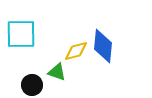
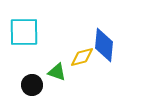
cyan square: moved 3 px right, 2 px up
blue diamond: moved 1 px right, 1 px up
yellow diamond: moved 6 px right, 6 px down
